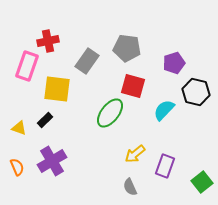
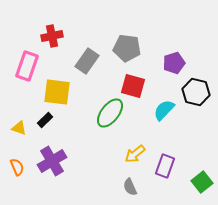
red cross: moved 4 px right, 5 px up
yellow square: moved 3 px down
